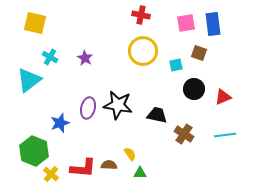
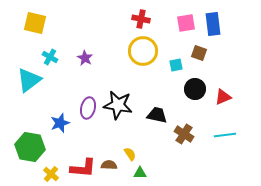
red cross: moved 4 px down
black circle: moved 1 px right
green hexagon: moved 4 px left, 4 px up; rotated 12 degrees counterclockwise
